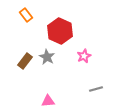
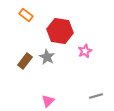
orange rectangle: rotated 16 degrees counterclockwise
red hexagon: rotated 15 degrees counterclockwise
pink star: moved 1 px right, 5 px up
gray line: moved 7 px down
pink triangle: rotated 40 degrees counterclockwise
